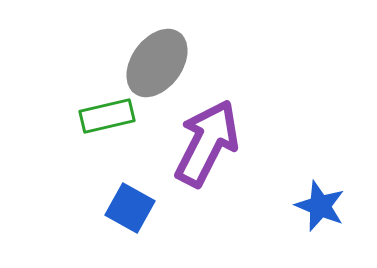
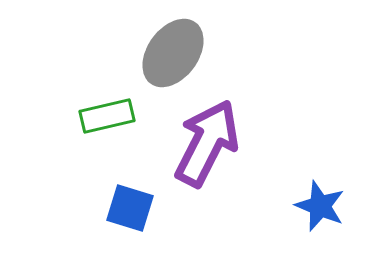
gray ellipse: moved 16 px right, 10 px up
blue square: rotated 12 degrees counterclockwise
